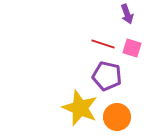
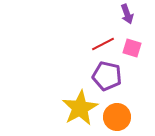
red line: rotated 45 degrees counterclockwise
yellow star: rotated 21 degrees clockwise
